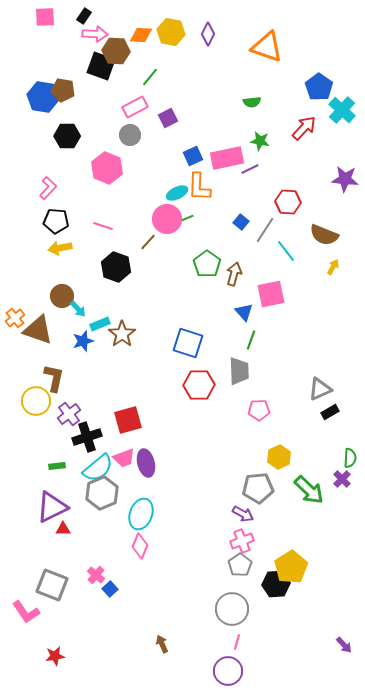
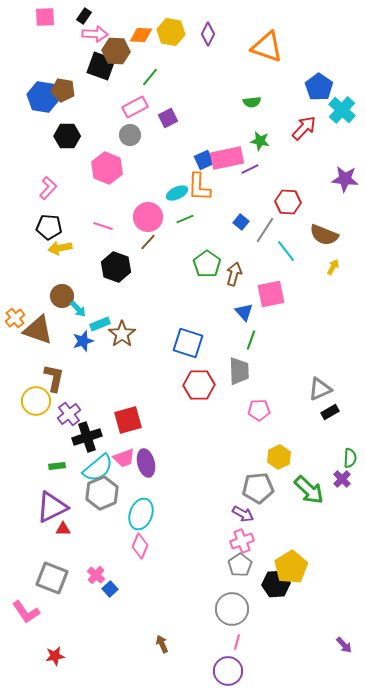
blue square at (193, 156): moved 11 px right, 4 px down
pink circle at (167, 219): moved 19 px left, 2 px up
black pentagon at (56, 221): moved 7 px left, 6 px down
gray square at (52, 585): moved 7 px up
